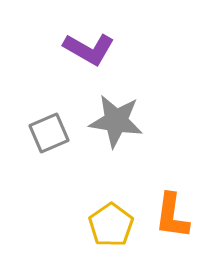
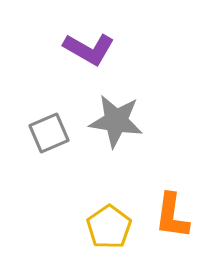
yellow pentagon: moved 2 px left, 2 px down
